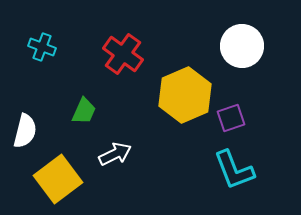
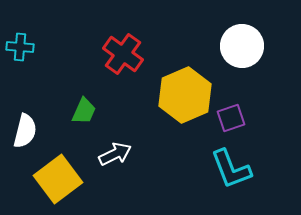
cyan cross: moved 22 px left; rotated 16 degrees counterclockwise
cyan L-shape: moved 3 px left, 1 px up
